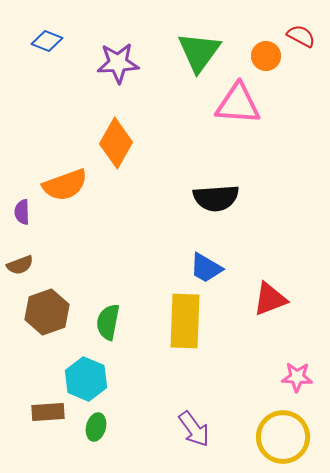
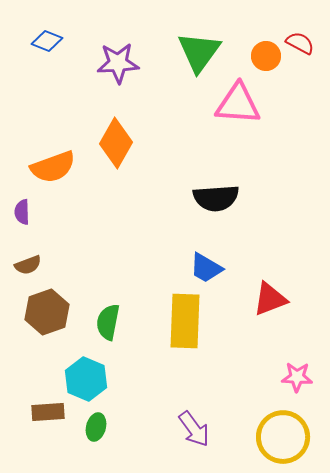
red semicircle: moved 1 px left, 7 px down
orange semicircle: moved 12 px left, 18 px up
brown semicircle: moved 8 px right
